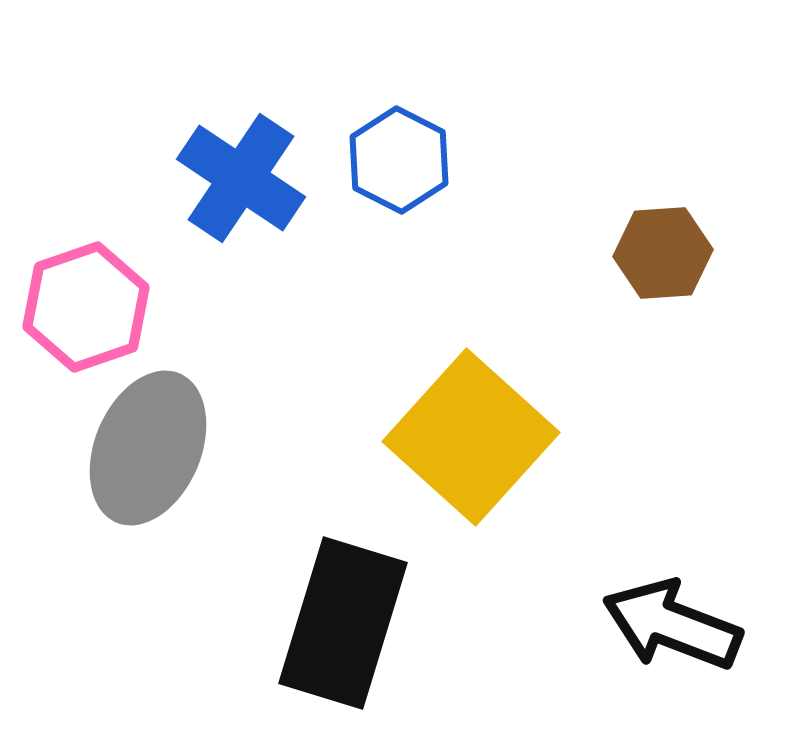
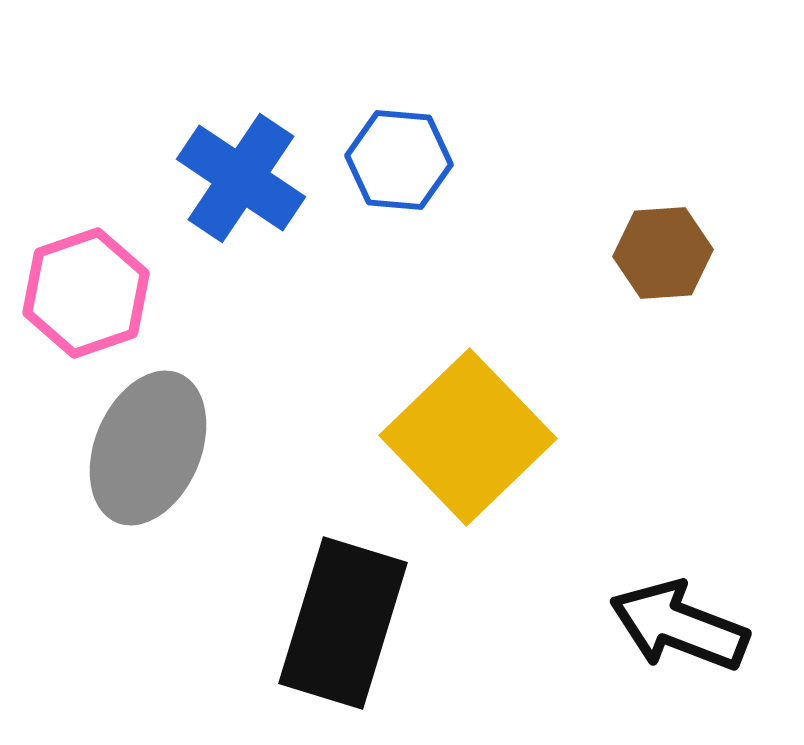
blue hexagon: rotated 22 degrees counterclockwise
pink hexagon: moved 14 px up
yellow square: moved 3 px left; rotated 4 degrees clockwise
black arrow: moved 7 px right, 1 px down
